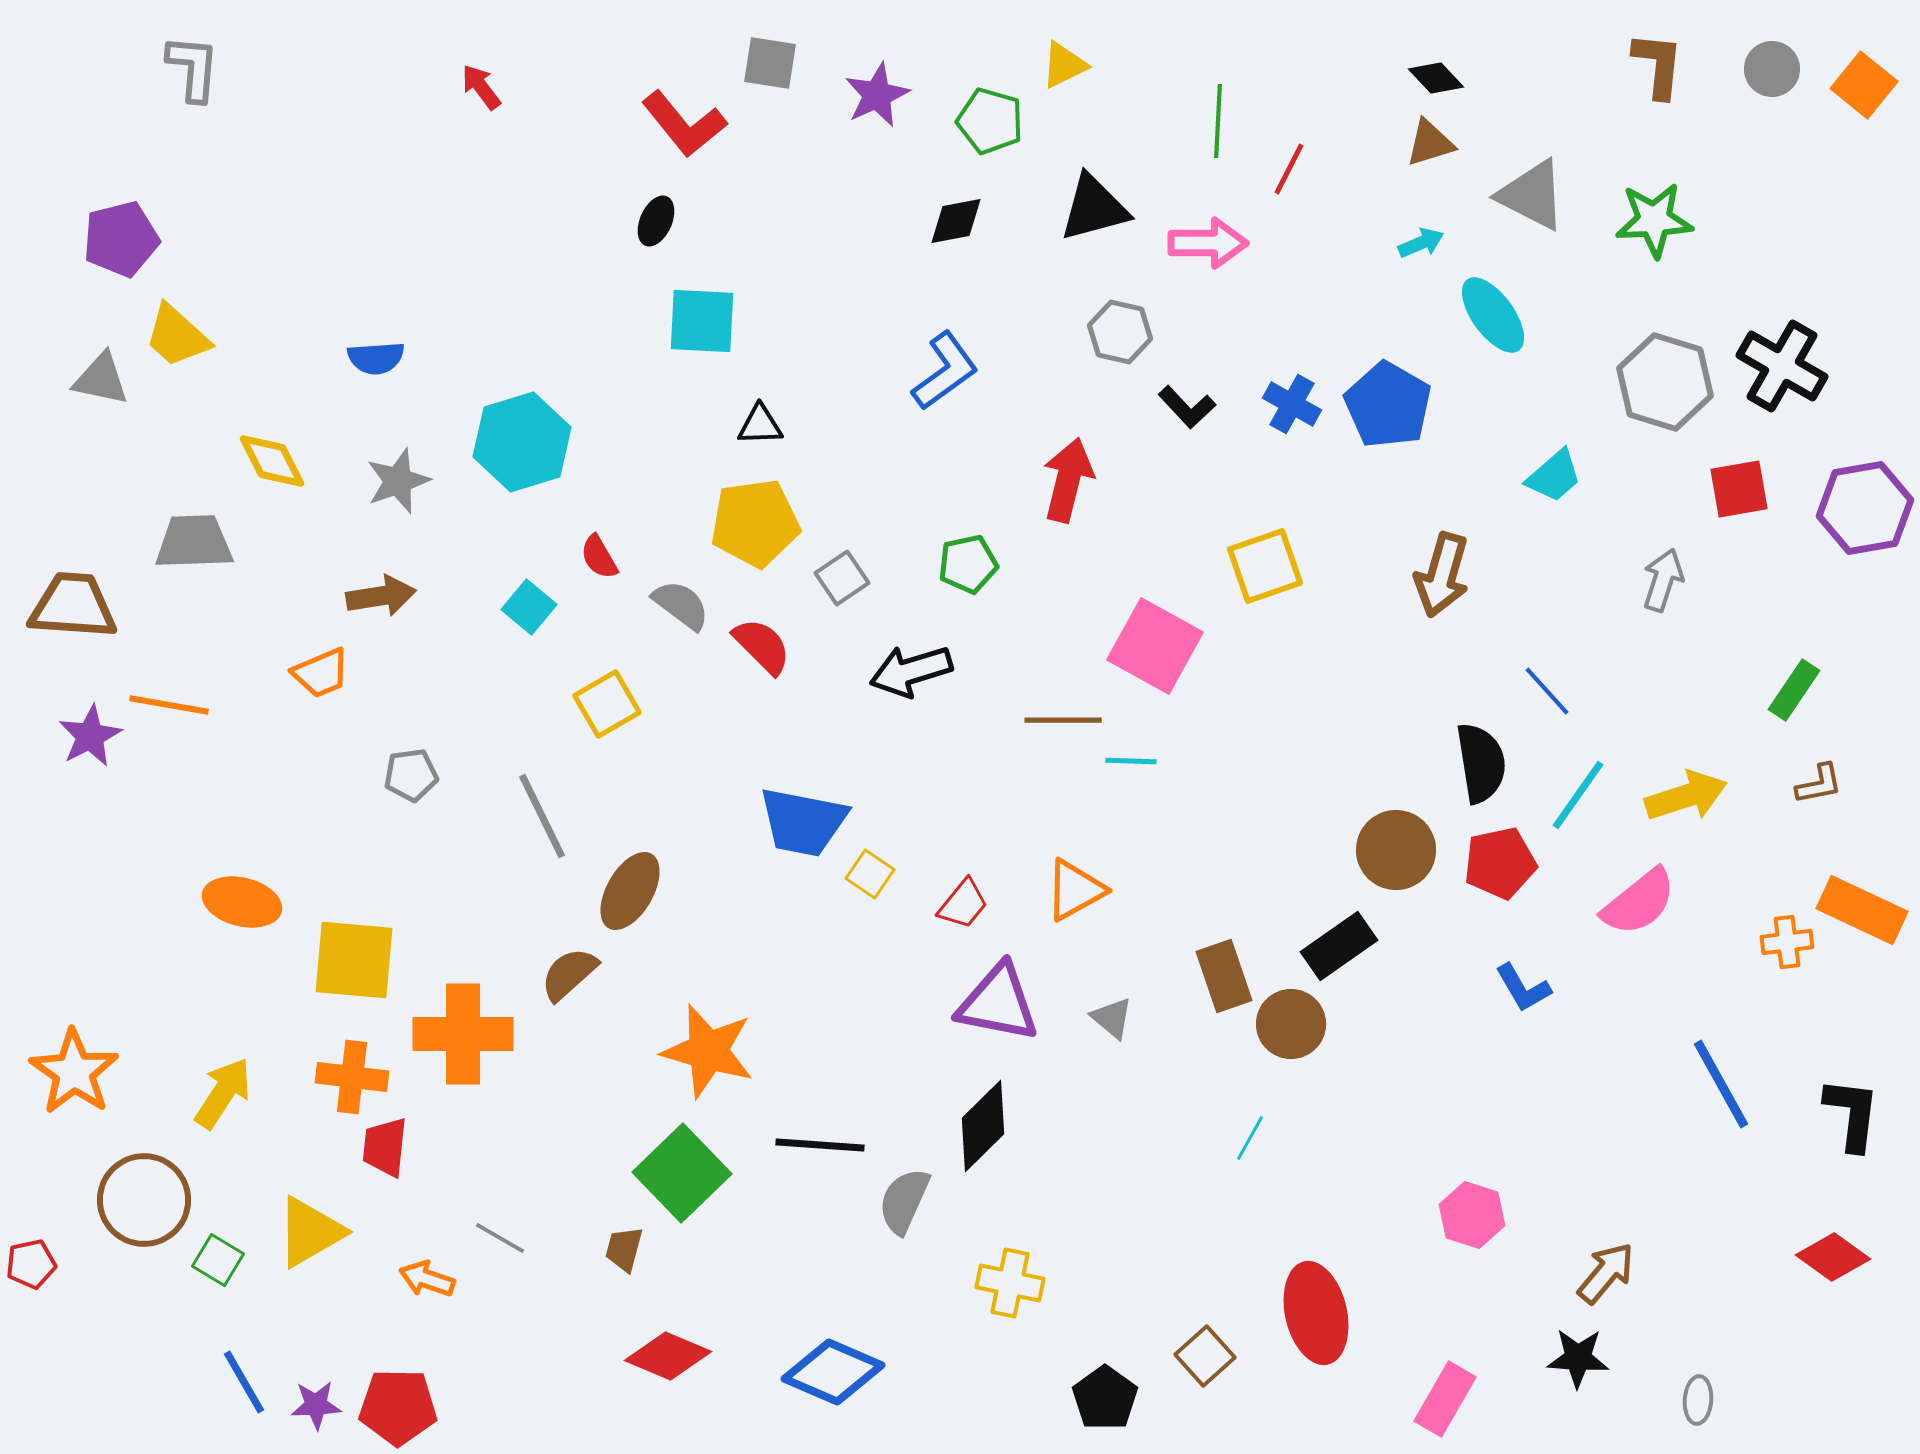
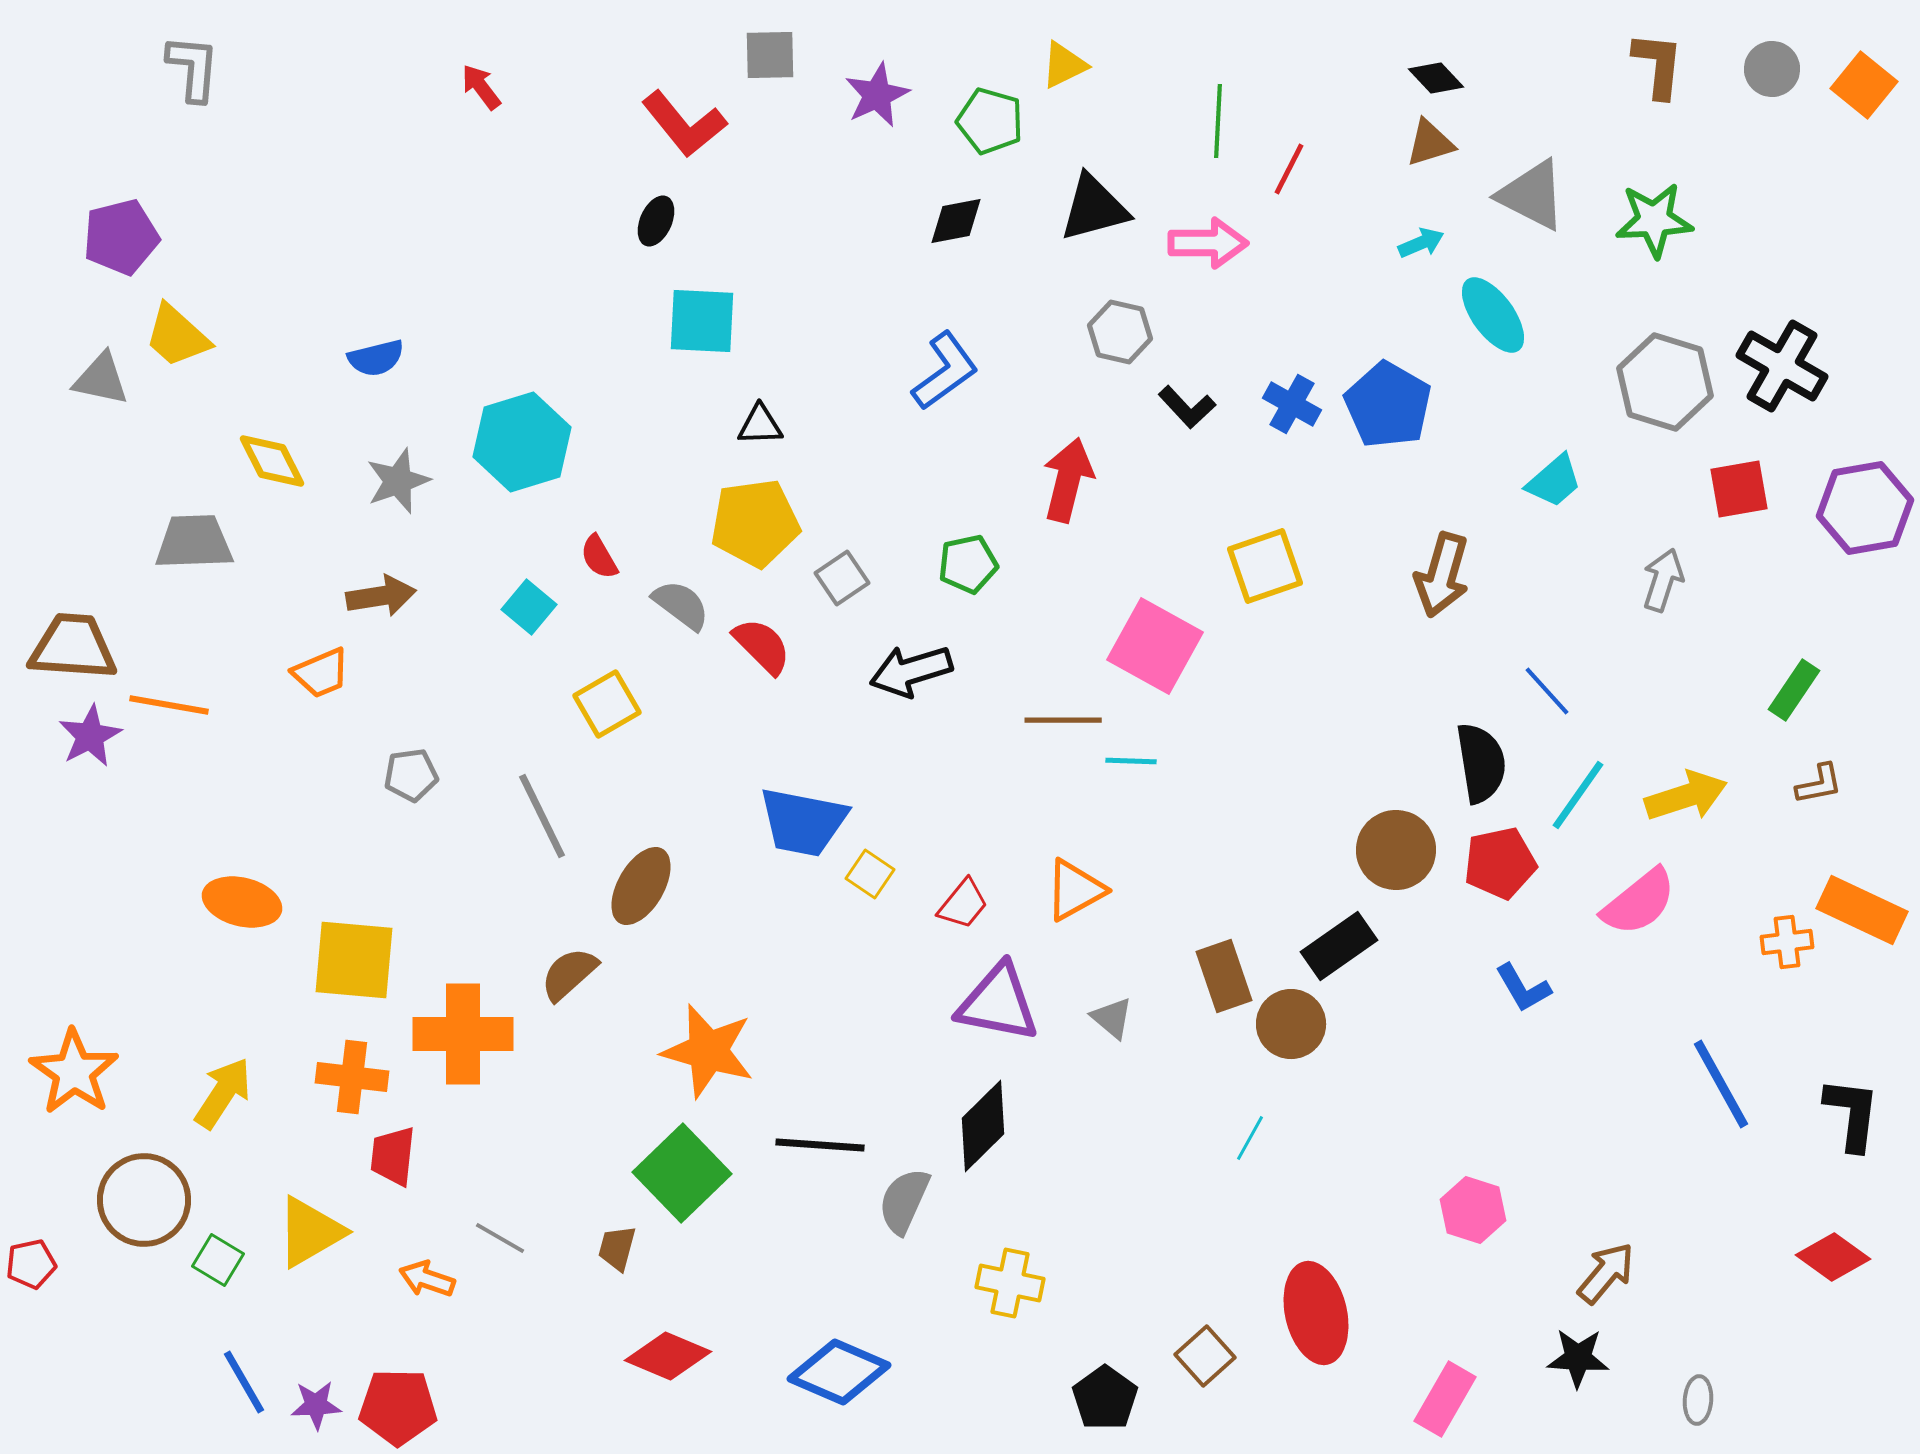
gray square at (770, 63): moved 8 px up; rotated 10 degrees counterclockwise
purple pentagon at (121, 239): moved 2 px up
blue semicircle at (376, 358): rotated 10 degrees counterclockwise
cyan trapezoid at (1554, 476): moved 5 px down
brown trapezoid at (73, 606): moved 41 px down
brown ellipse at (630, 891): moved 11 px right, 5 px up
red trapezoid at (385, 1147): moved 8 px right, 9 px down
pink hexagon at (1472, 1215): moved 1 px right, 5 px up
brown trapezoid at (624, 1249): moved 7 px left, 1 px up
blue diamond at (833, 1372): moved 6 px right
